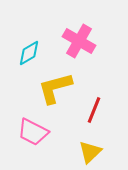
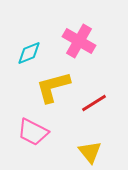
cyan diamond: rotated 8 degrees clockwise
yellow L-shape: moved 2 px left, 1 px up
red line: moved 7 px up; rotated 36 degrees clockwise
yellow triangle: rotated 25 degrees counterclockwise
